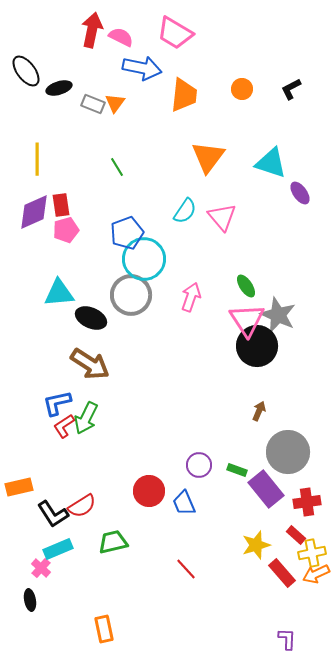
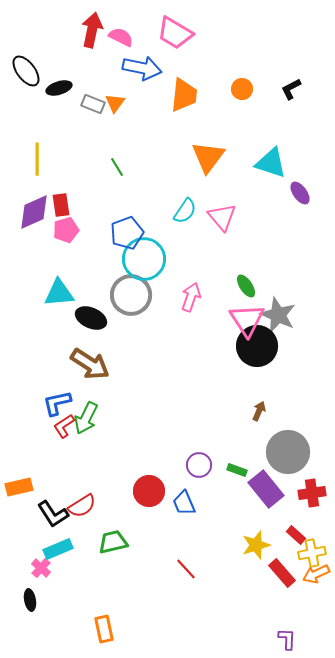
red cross at (307, 502): moved 5 px right, 9 px up
